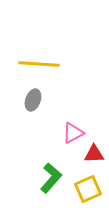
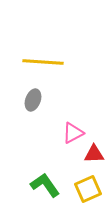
yellow line: moved 4 px right, 2 px up
green L-shape: moved 6 px left, 7 px down; rotated 76 degrees counterclockwise
